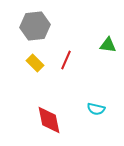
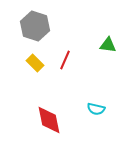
gray hexagon: rotated 24 degrees clockwise
red line: moved 1 px left
